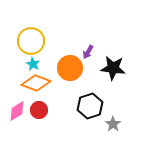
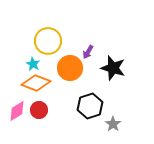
yellow circle: moved 17 px right
black star: rotated 10 degrees clockwise
